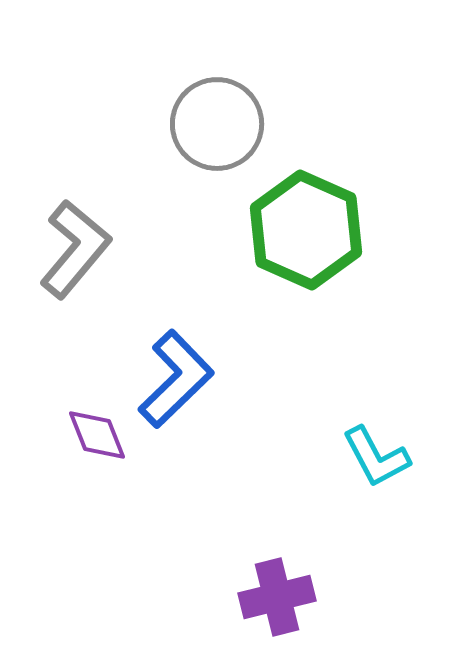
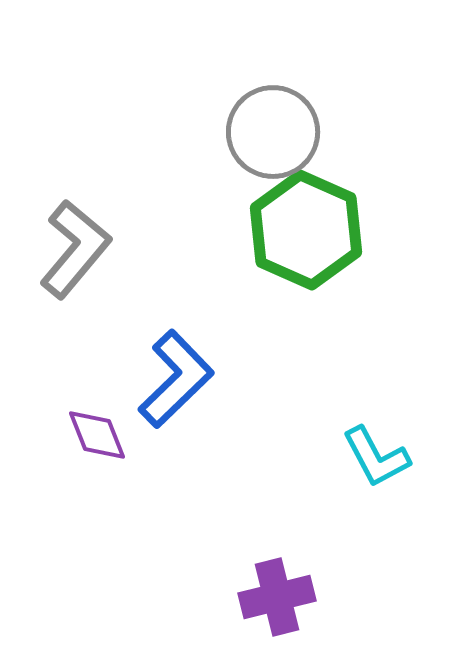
gray circle: moved 56 px right, 8 px down
